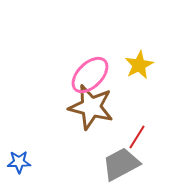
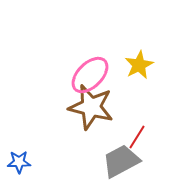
gray trapezoid: moved 3 px up
